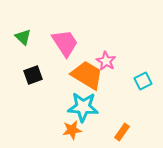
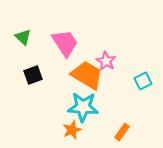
orange star: rotated 12 degrees counterclockwise
